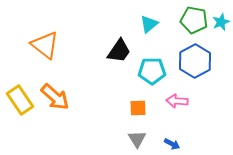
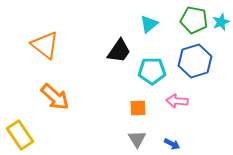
blue hexagon: rotated 12 degrees clockwise
yellow rectangle: moved 35 px down
